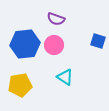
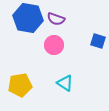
blue hexagon: moved 3 px right, 26 px up; rotated 16 degrees clockwise
cyan triangle: moved 6 px down
